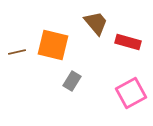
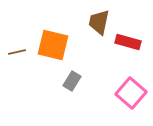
brown trapezoid: moved 3 px right, 1 px up; rotated 128 degrees counterclockwise
pink square: rotated 20 degrees counterclockwise
